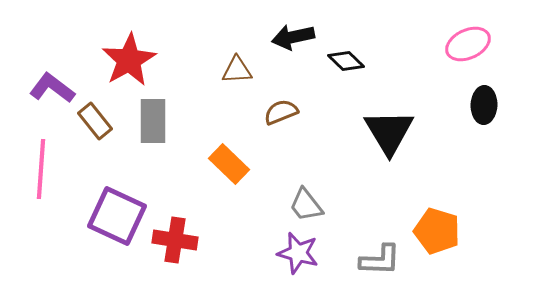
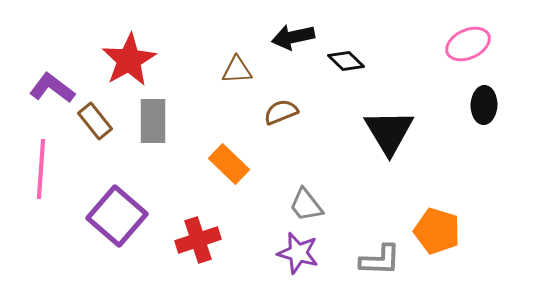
purple square: rotated 16 degrees clockwise
red cross: moved 23 px right; rotated 27 degrees counterclockwise
